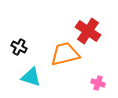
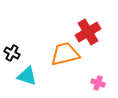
red cross: moved 1 px down; rotated 25 degrees clockwise
black cross: moved 7 px left, 6 px down
cyan triangle: moved 4 px left, 1 px up
